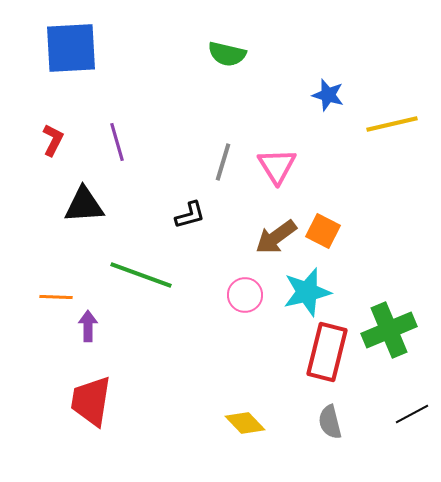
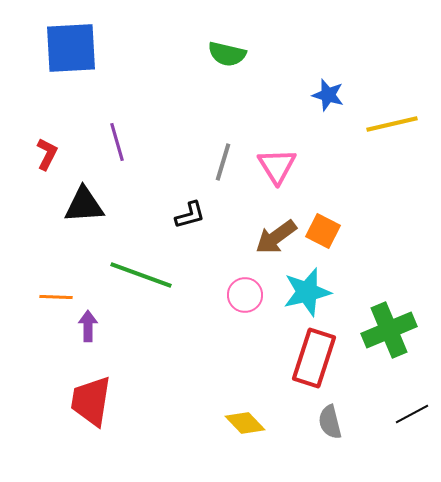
red L-shape: moved 6 px left, 14 px down
red rectangle: moved 13 px left, 6 px down; rotated 4 degrees clockwise
